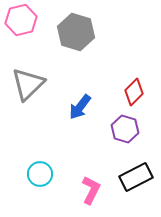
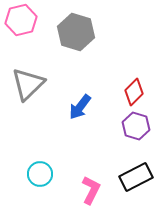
purple hexagon: moved 11 px right, 3 px up
